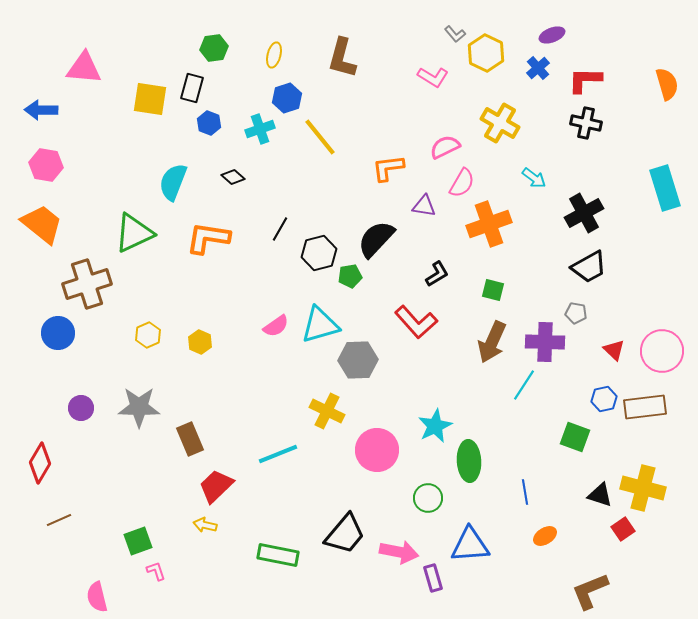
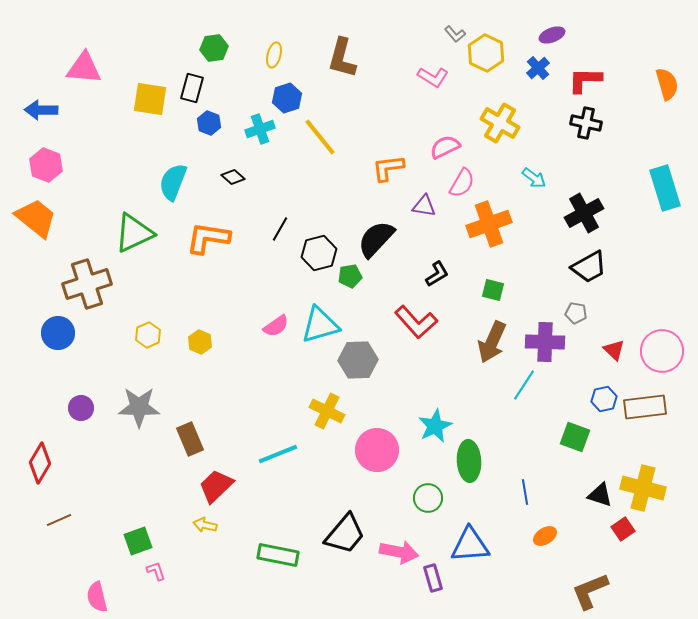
pink hexagon at (46, 165): rotated 12 degrees clockwise
orange trapezoid at (42, 224): moved 6 px left, 6 px up
